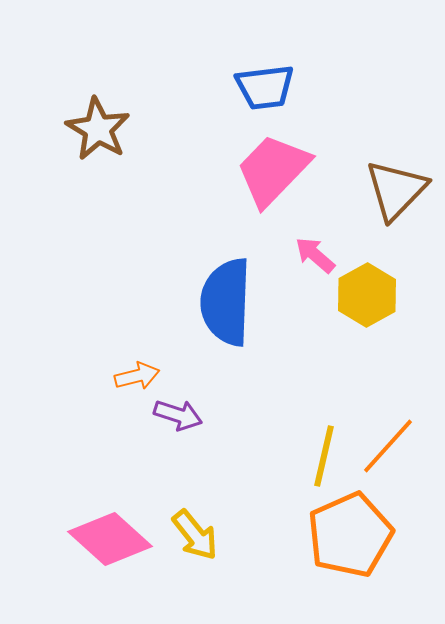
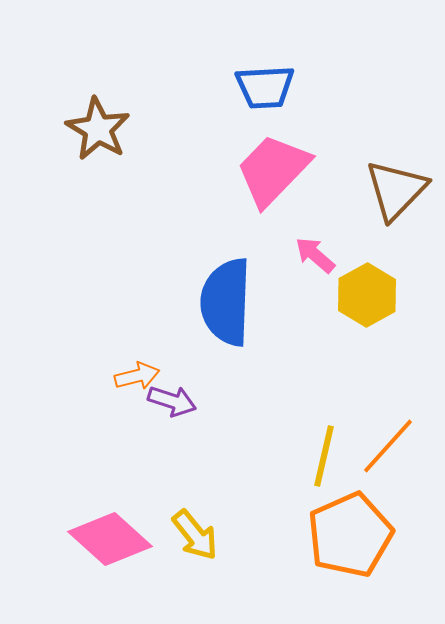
blue trapezoid: rotated 4 degrees clockwise
purple arrow: moved 6 px left, 14 px up
